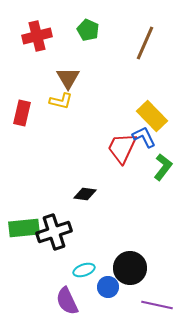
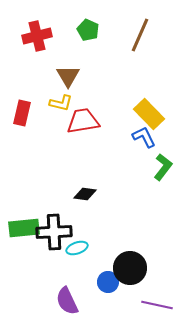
brown line: moved 5 px left, 8 px up
brown triangle: moved 2 px up
yellow L-shape: moved 2 px down
yellow rectangle: moved 3 px left, 2 px up
red trapezoid: moved 39 px left, 27 px up; rotated 56 degrees clockwise
black cross: rotated 16 degrees clockwise
cyan ellipse: moved 7 px left, 22 px up
blue circle: moved 5 px up
